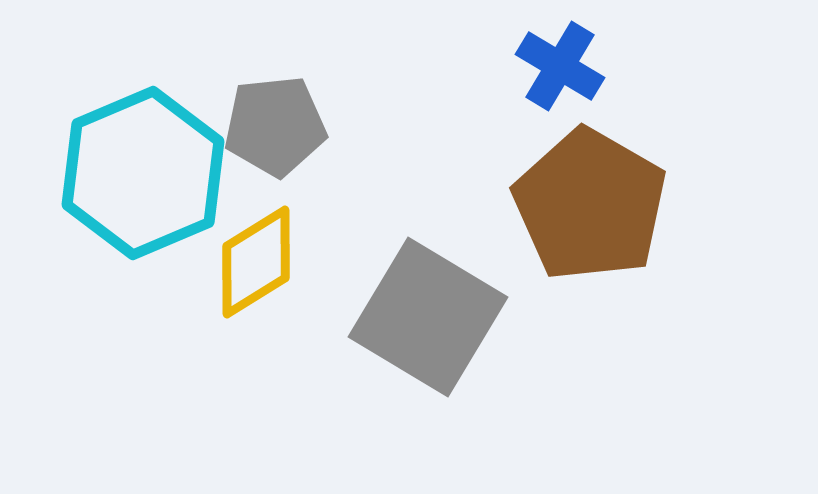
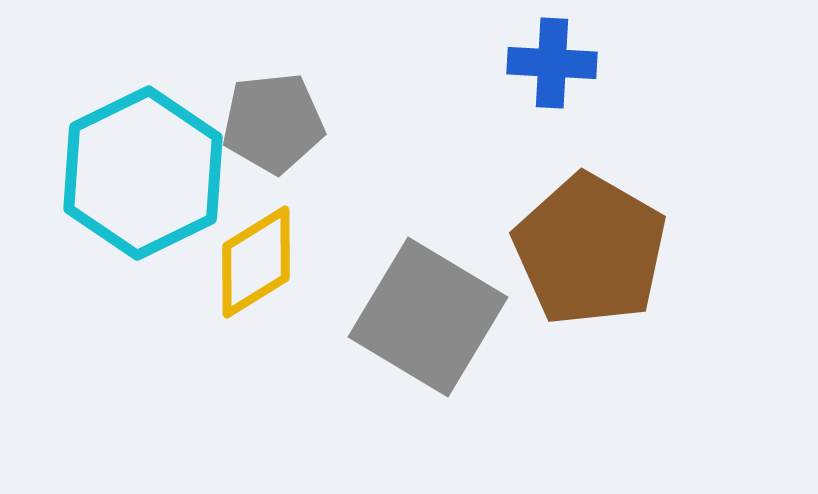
blue cross: moved 8 px left, 3 px up; rotated 28 degrees counterclockwise
gray pentagon: moved 2 px left, 3 px up
cyan hexagon: rotated 3 degrees counterclockwise
brown pentagon: moved 45 px down
